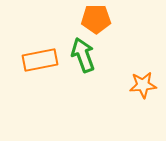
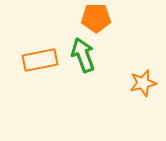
orange pentagon: moved 1 px up
orange star: moved 2 px up; rotated 8 degrees counterclockwise
